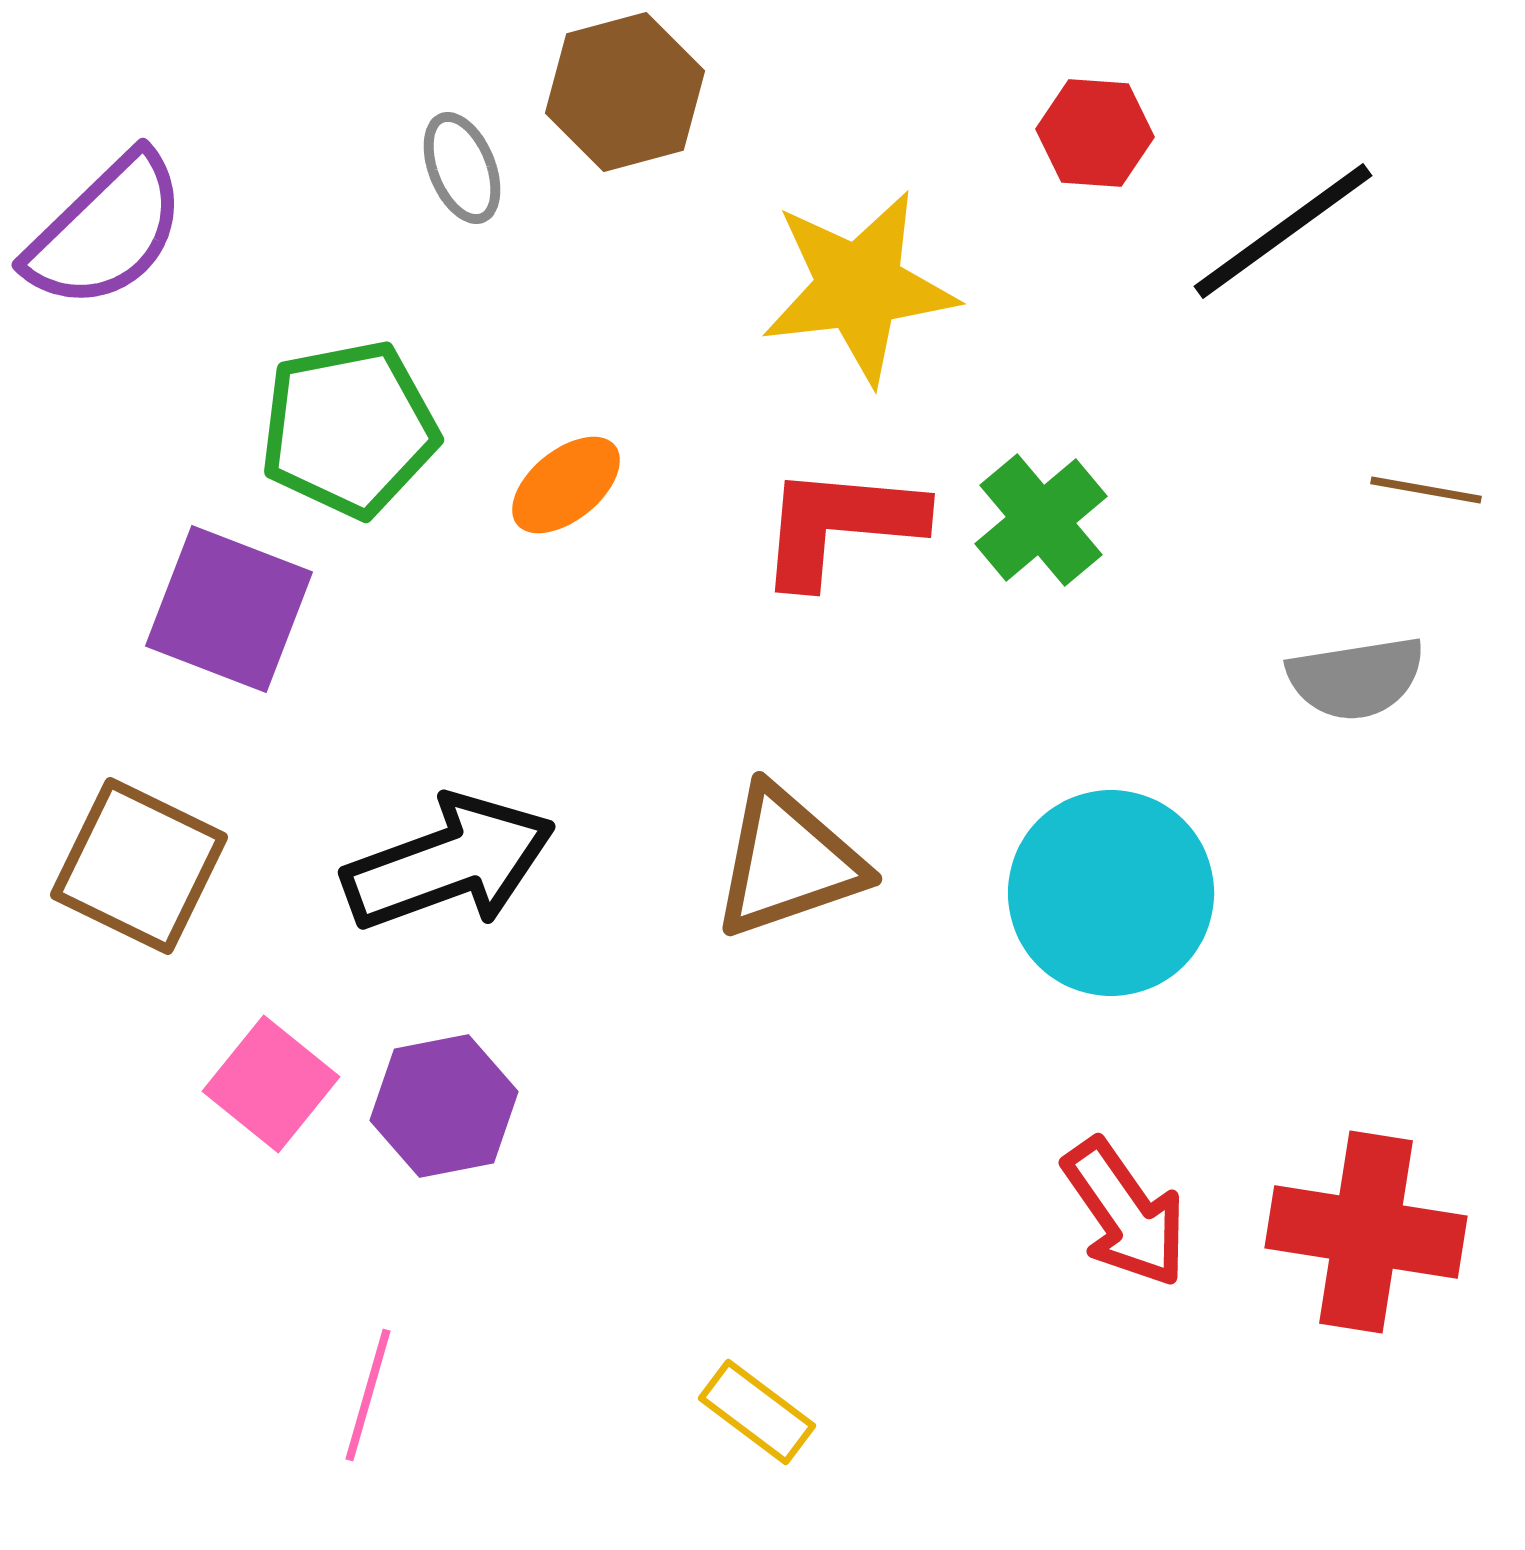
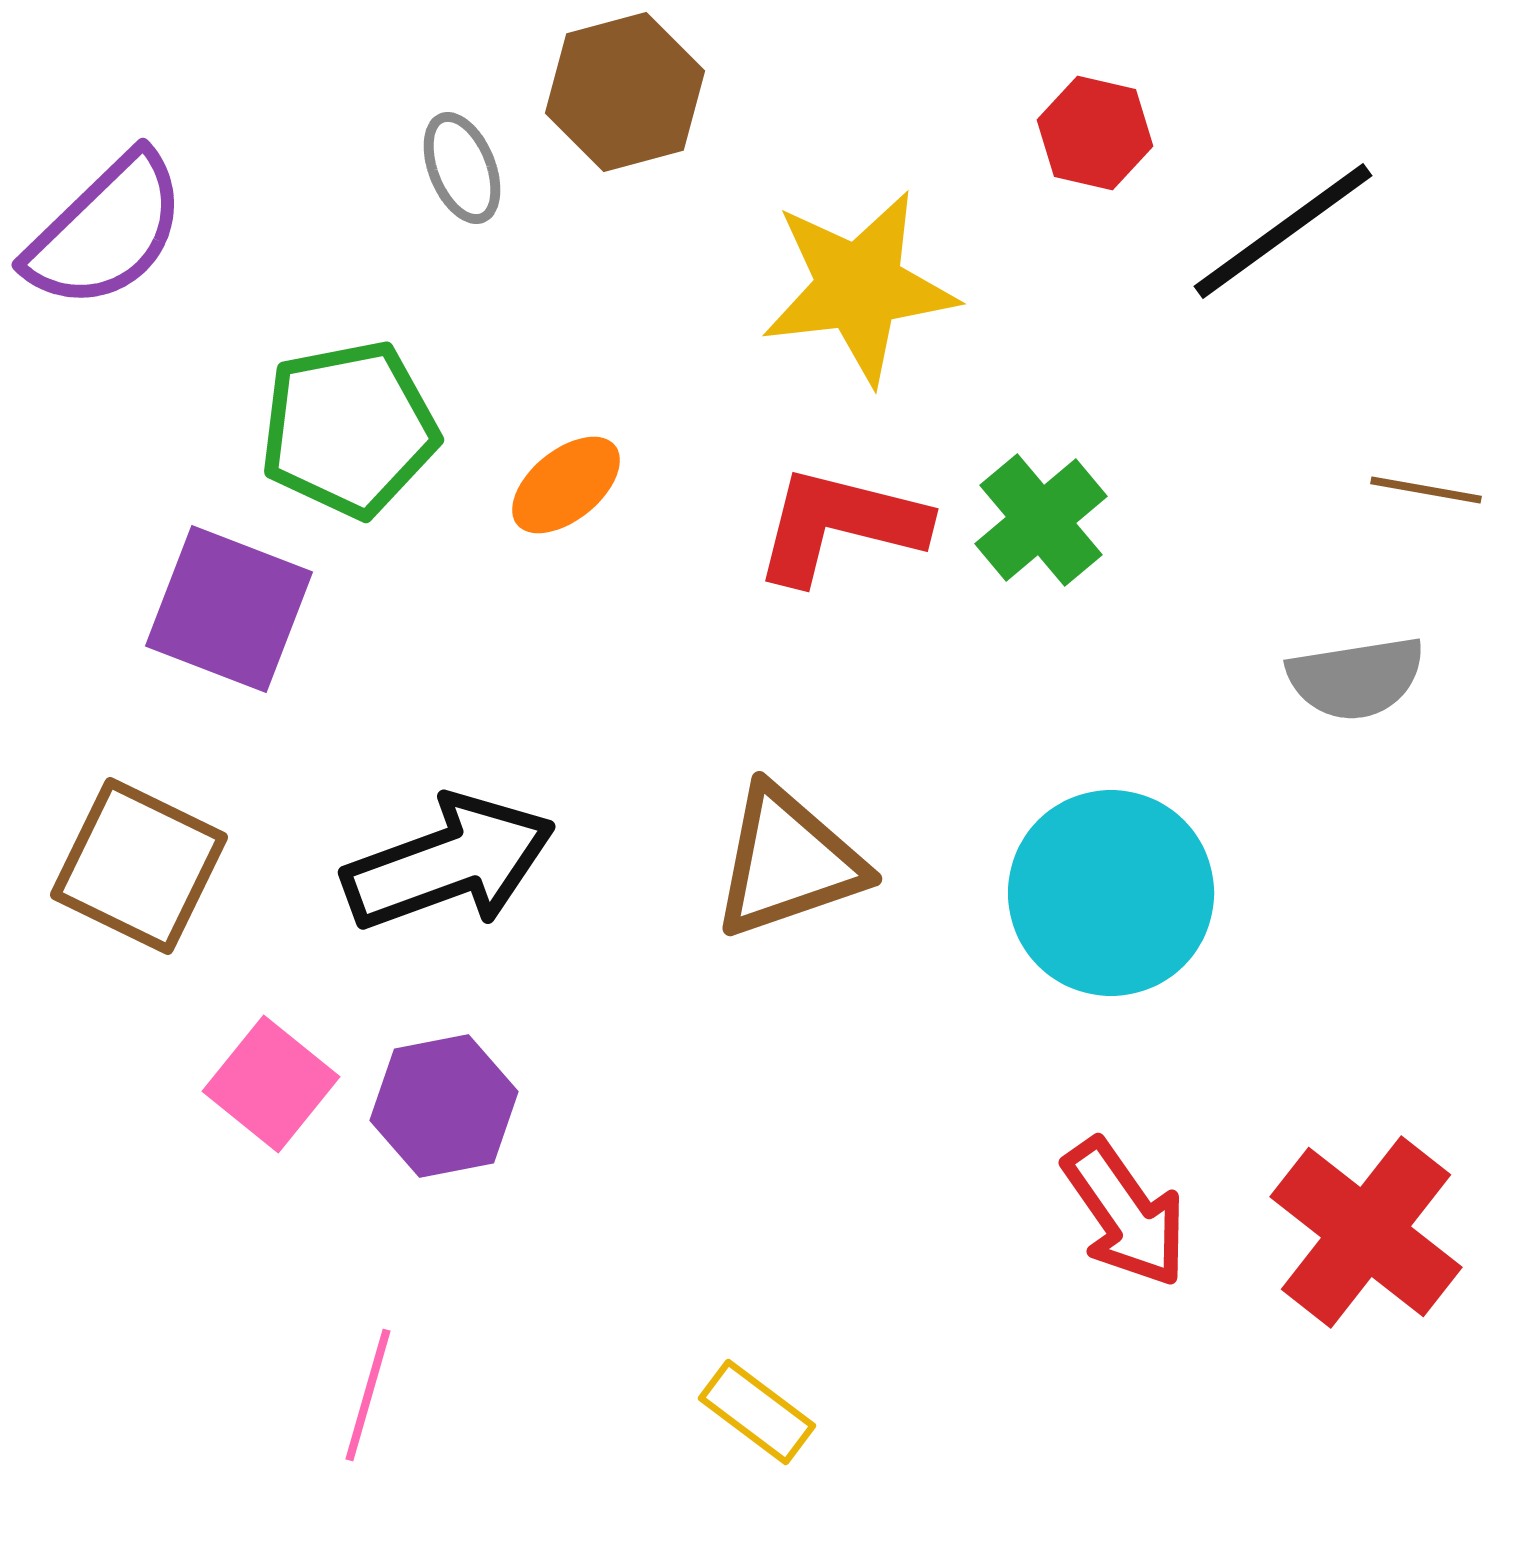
red hexagon: rotated 9 degrees clockwise
red L-shape: rotated 9 degrees clockwise
red cross: rotated 29 degrees clockwise
